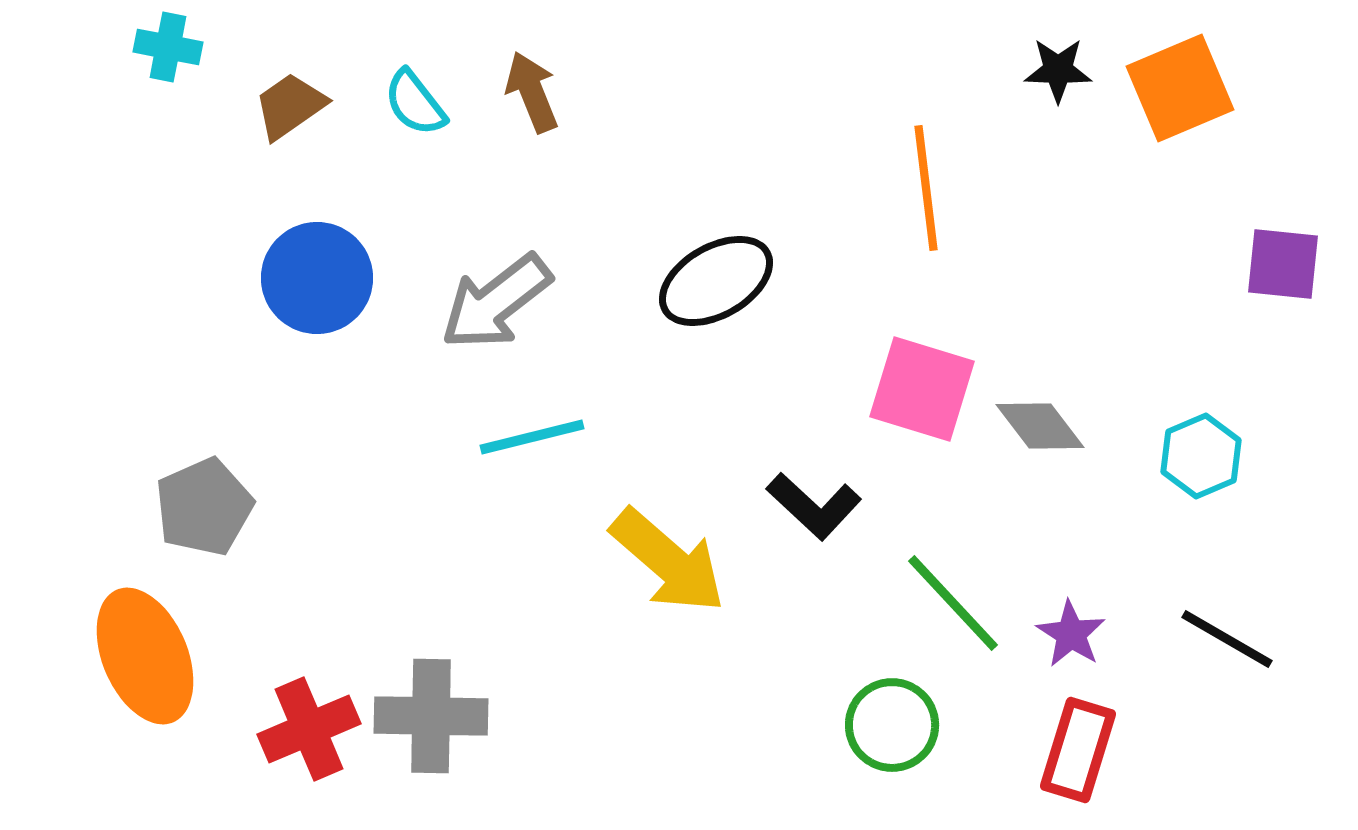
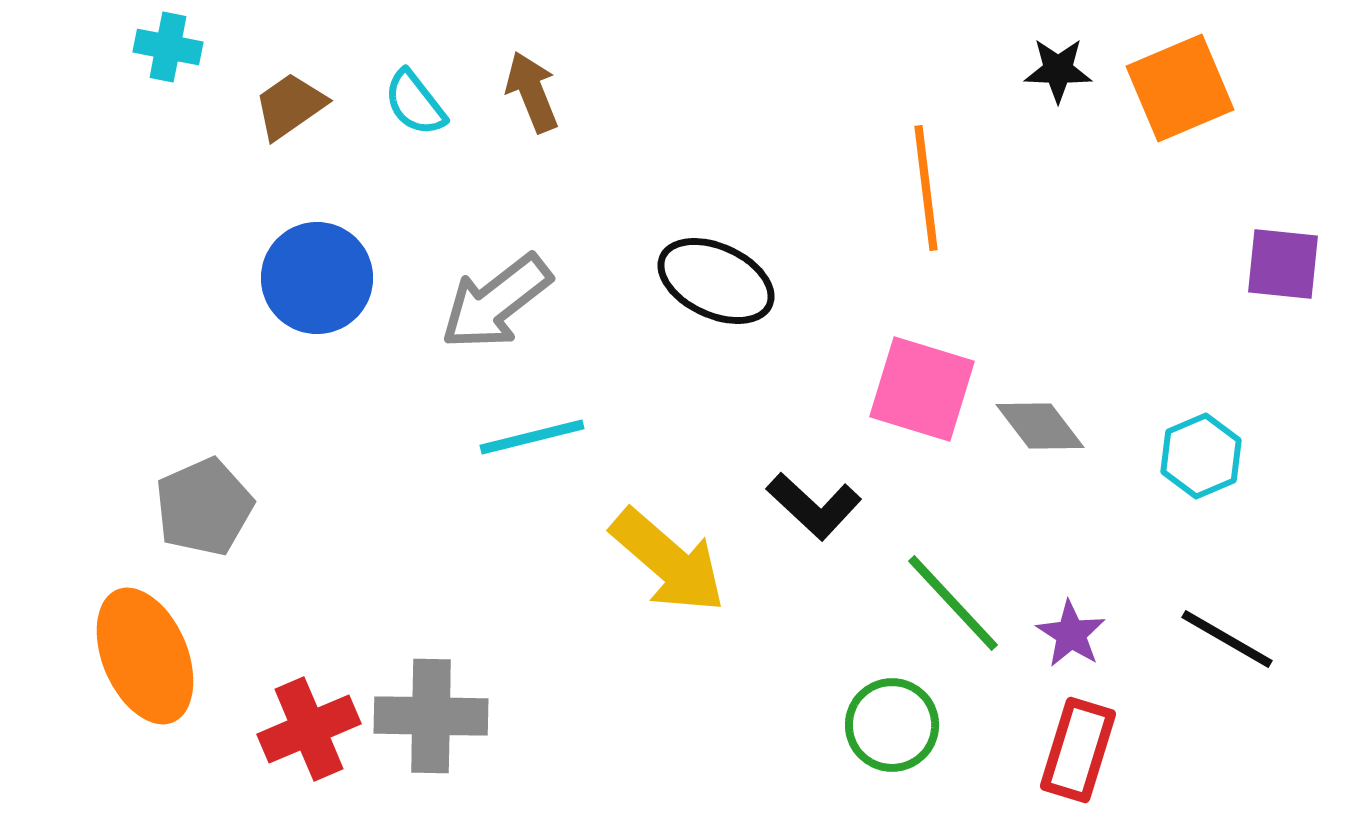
black ellipse: rotated 55 degrees clockwise
